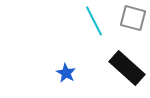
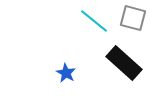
cyan line: rotated 24 degrees counterclockwise
black rectangle: moved 3 px left, 5 px up
